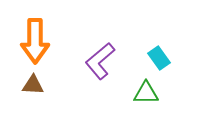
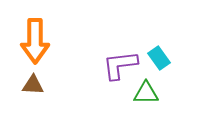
purple L-shape: moved 20 px right, 4 px down; rotated 33 degrees clockwise
